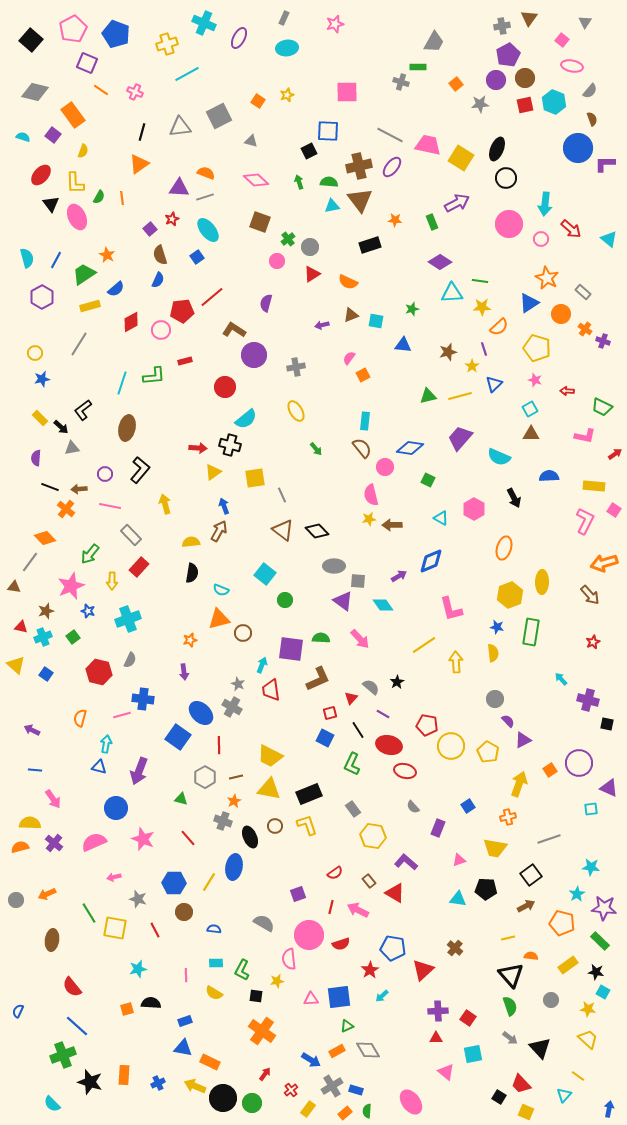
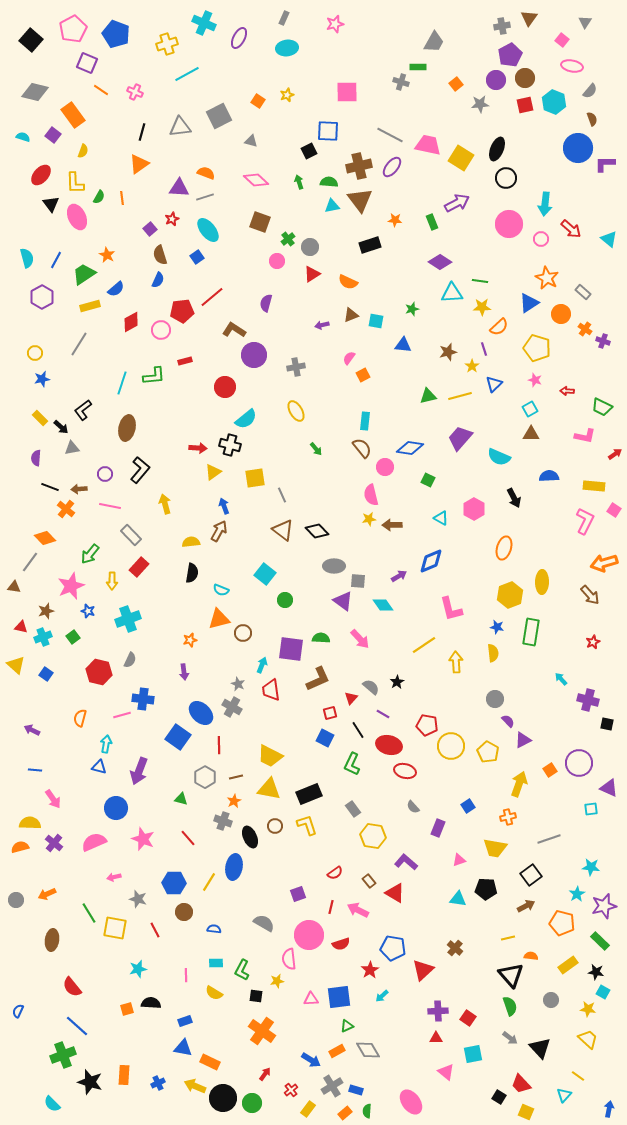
purple pentagon at (508, 55): moved 2 px right
purple star at (604, 908): moved 2 px up; rotated 20 degrees counterclockwise
